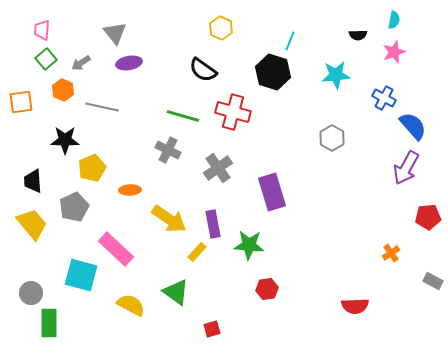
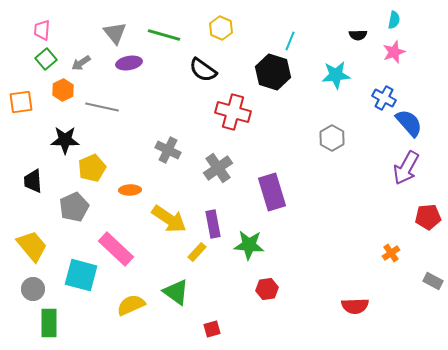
orange hexagon at (63, 90): rotated 10 degrees clockwise
green line at (183, 116): moved 19 px left, 81 px up
blue semicircle at (413, 126): moved 4 px left, 3 px up
yellow trapezoid at (32, 224): moved 22 px down
gray circle at (31, 293): moved 2 px right, 4 px up
yellow semicircle at (131, 305): rotated 52 degrees counterclockwise
